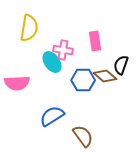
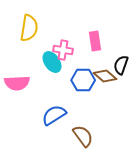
blue semicircle: moved 2 px right, 1 px up
